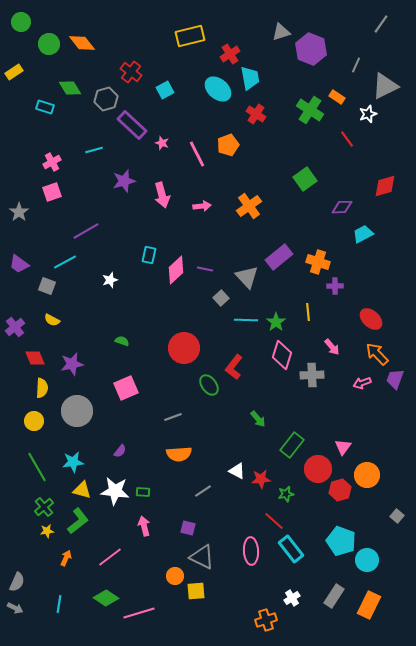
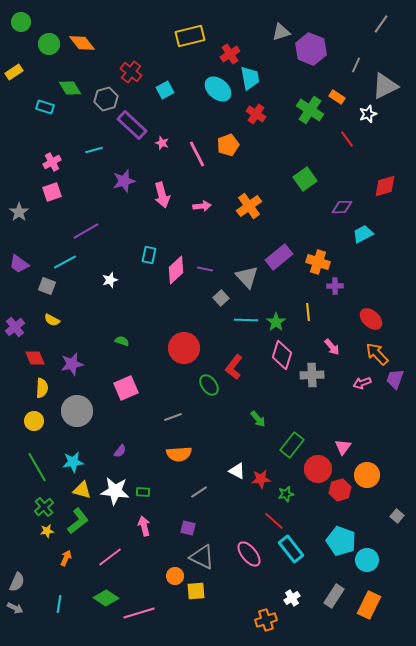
gray line at (203, 491): moved 4 px left, 1 px down
pink ellipse at (251, 551): moved 2 px left, 3 px down; rotated 36 degrees counterclockwise
